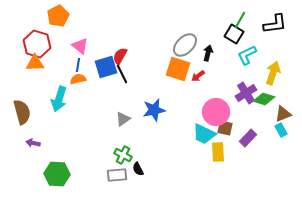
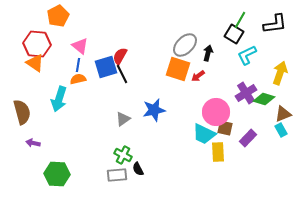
red hexagon: rotated 12 degrees counterclockwise
orange triangle: rotated 36 degrees clockwise
yellow arrow: moved 7 px right
